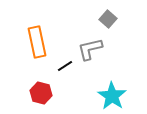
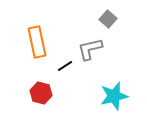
cyan star: moved 2 px right; rotated 24 degrees clockwise
